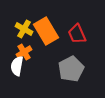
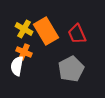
orange cross: rotated 35 degrees counterclockwise
